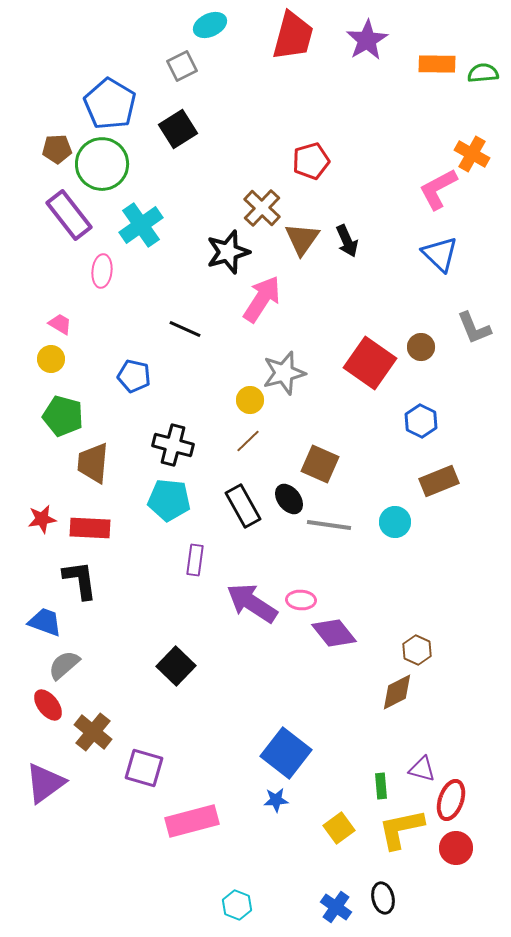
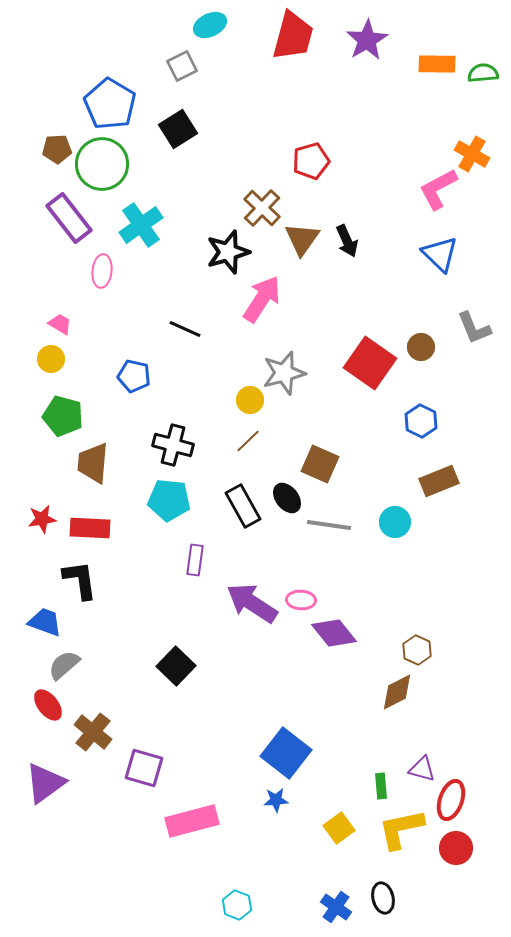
purple rectangle at (69, 215): moved 3 px down
black ellipse at (289, 499): moved 2 px left, 1 px up
